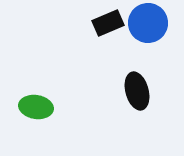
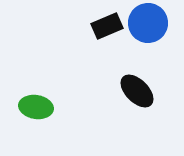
black rectangle: moved 1 px left, 3 px down
black ellipse: rotated 30 degrees counterclockwise
